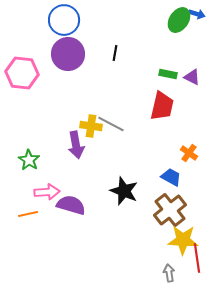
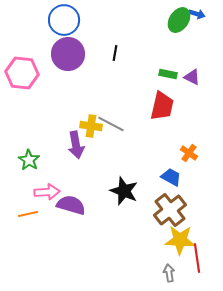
yellow star: moved 3 px left
